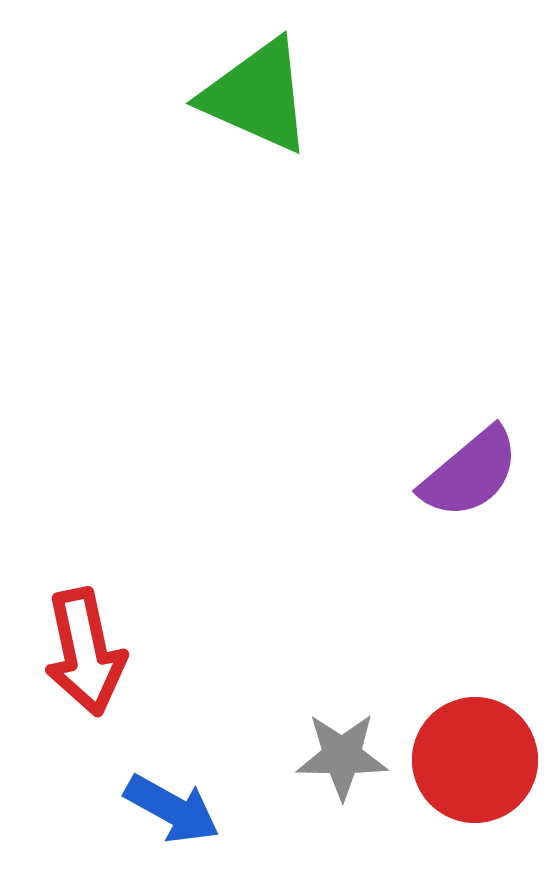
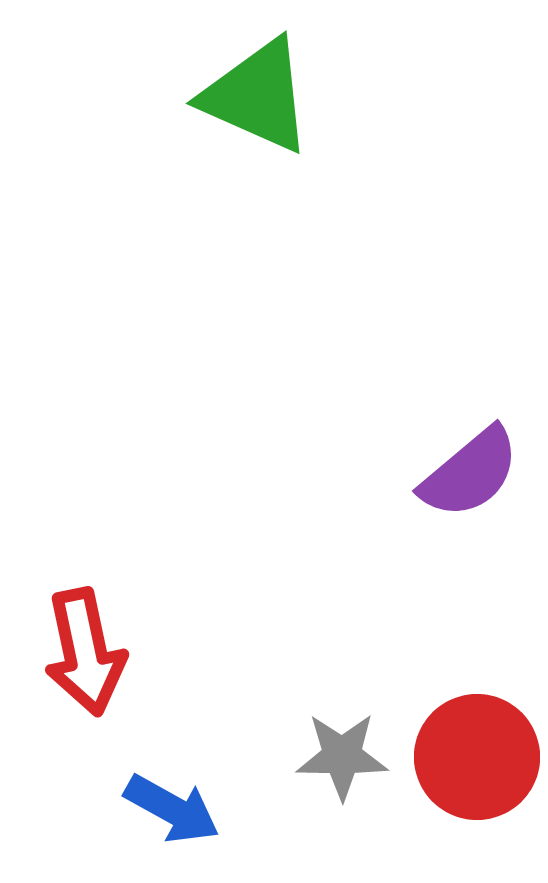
red circle: moved 2 px right, 3 px up
